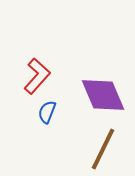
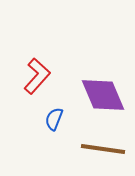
blue semicircle: moved 7 px right, 7 px down
brown line: rotated 72 degrees clockwise
